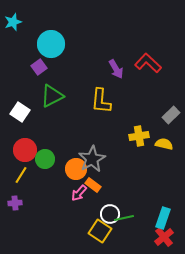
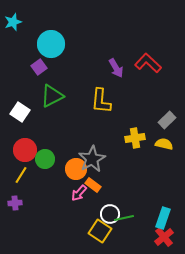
purple arrow: moved 1 px up
gray rectangle: moved 4 px left, 5 px down
yellow cross: moved 4 px left, 2 px down
